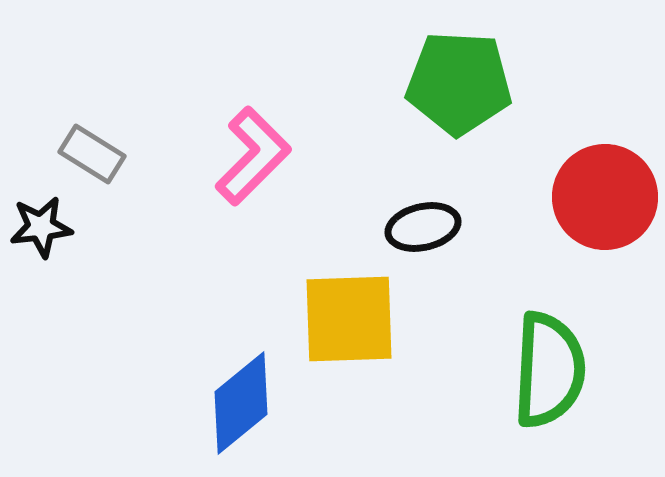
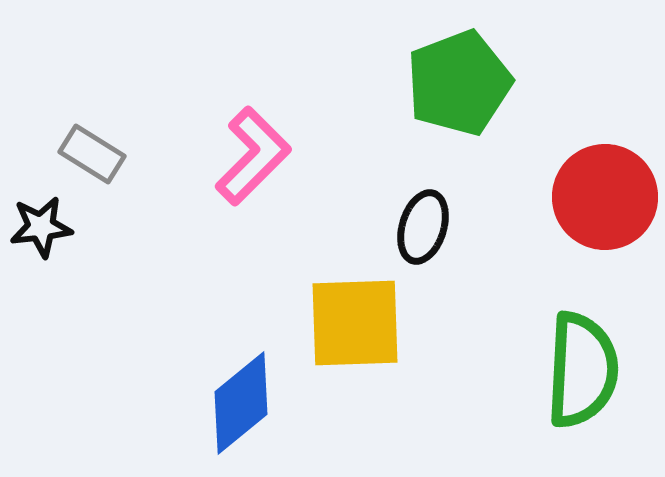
green pentagon: rotated 24 degrees counterclockwise
black ellipse: rotated 60 degrees counterclockwise
yellow square: moved 6 px right, 4 px down
green semicircle: moved 33 px right
